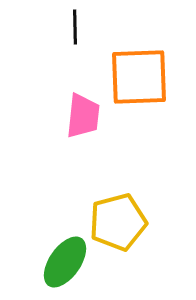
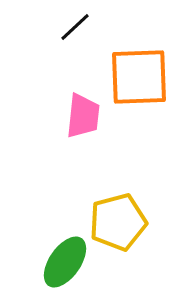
black line: rotated 48 degrees clockwise
